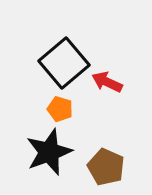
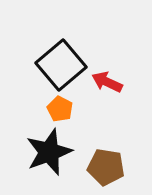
black square: moved 3 px left, 2 px down
orange pentagon: rotated 10 degrees clockwise
brown pentagon: rotated 15 degrees counterclockwise
